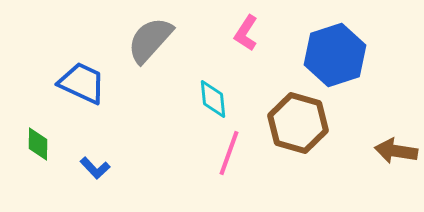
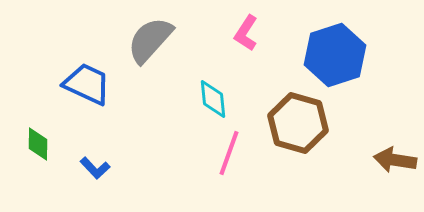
blue trapezoid: moved 5 px right, 1 px down
brown arrow: moved 1 px left, 9 px down
